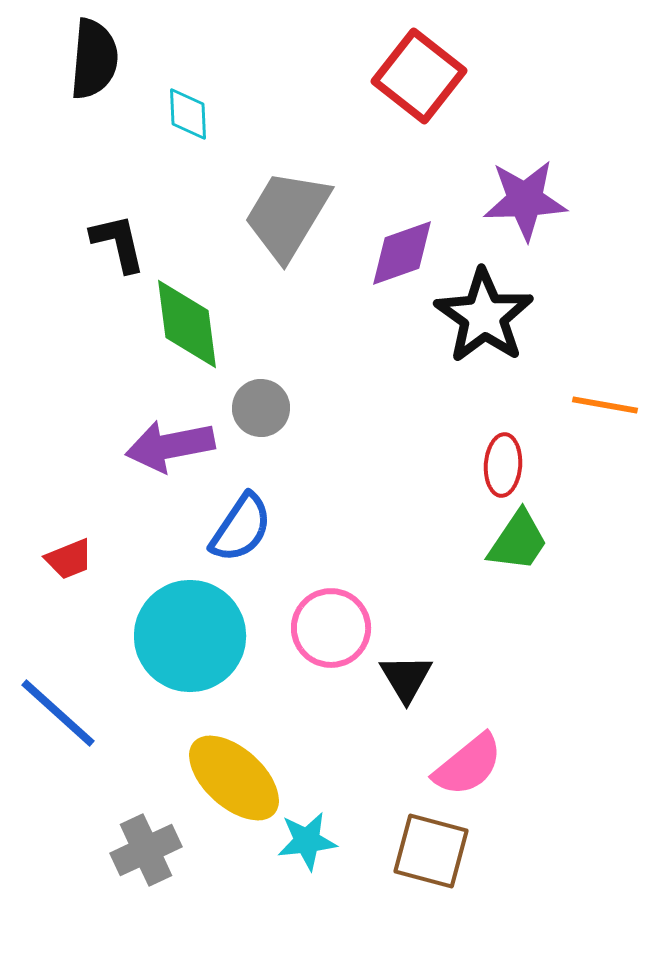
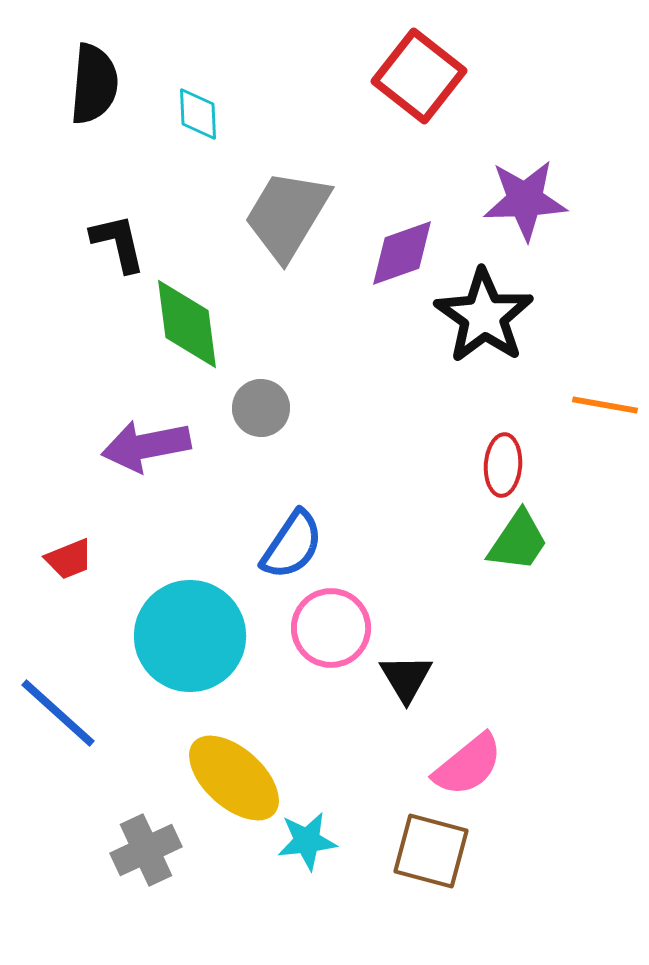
black semicircle: moved 25 px down
cyan diamond: moved 10 px right
purple arrow: moved 24 px left
blue semicircle: moved 51 px right, 17 px down
